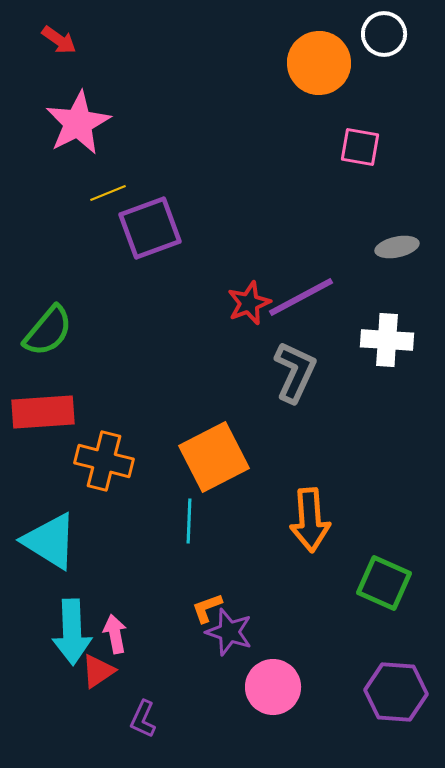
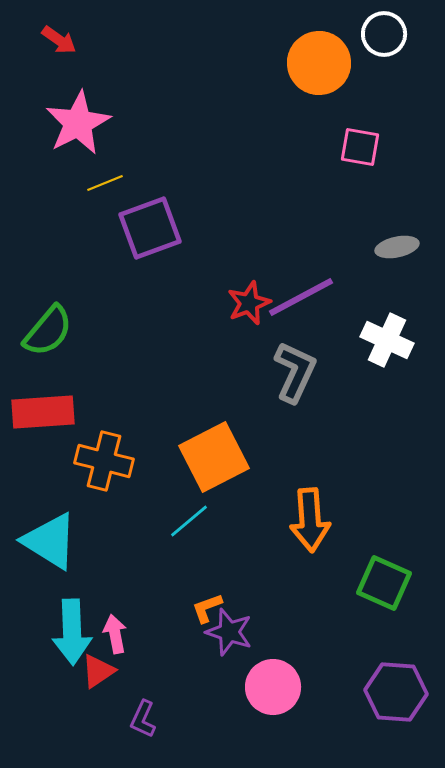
yellow line: moved 3 px left, 10 px up
white cross: rotated 21 degrees clockwise
cyan line: rotated 48 degrees clockwise
